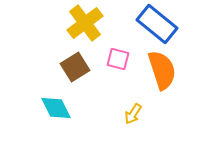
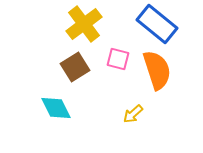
yellow cross: moved 1 px left, 1 px down
orange semicircle: moved 5 px left
yellow arrow: rotated 15 degrees clockwise
